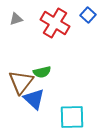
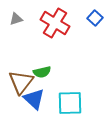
blue square: moved 7 px right, 3 px down
cyan square: moved 2 px left, 14 px up
